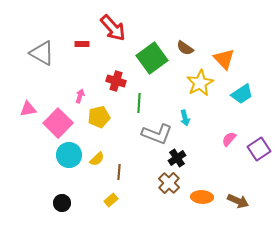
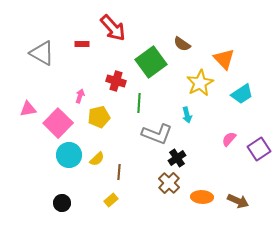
brown semicircle: moved 3 px left, 4 px up
green square: moved 1 px left, 4 px down
cyan arrow: moved 2 px right, 3 px up
